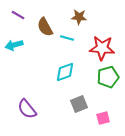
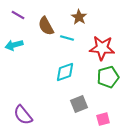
brown star: rotated 28 degrees clockwise
brown semicircle: moved 1 px right, 1 px up
purple semicircle: moved 4 px left, 6 px down
pink square: moved 1 px down
